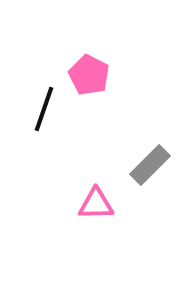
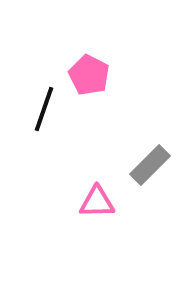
pink triangle: moved 1 px right, 2 px up
